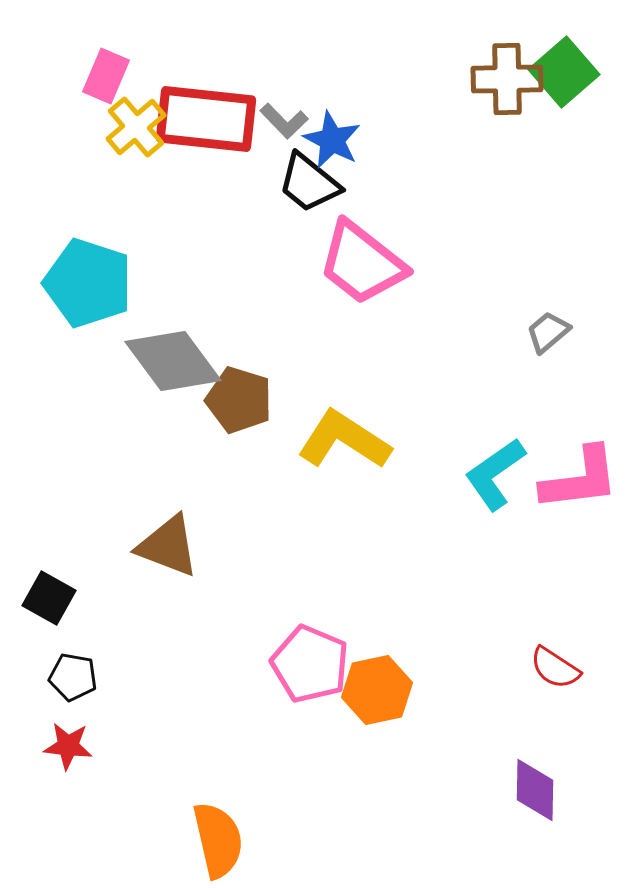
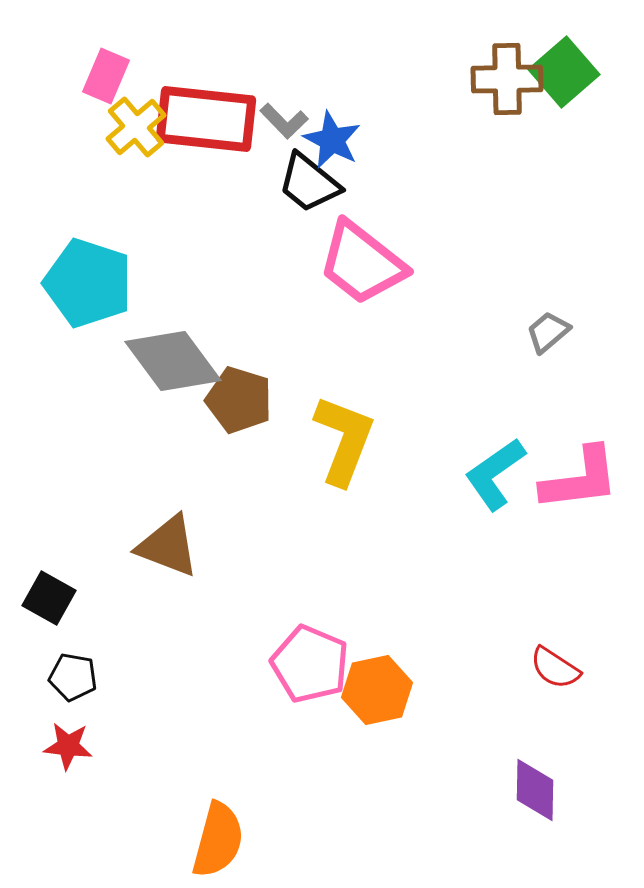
yellow L-shape: rotated 78 degrees clockwise
orange semicircle: rotated 28 degrees clockwise
